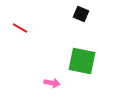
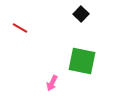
black square: rotated 21 degrees clockwise
pink arrow: rotated 105 degrees clockwise
